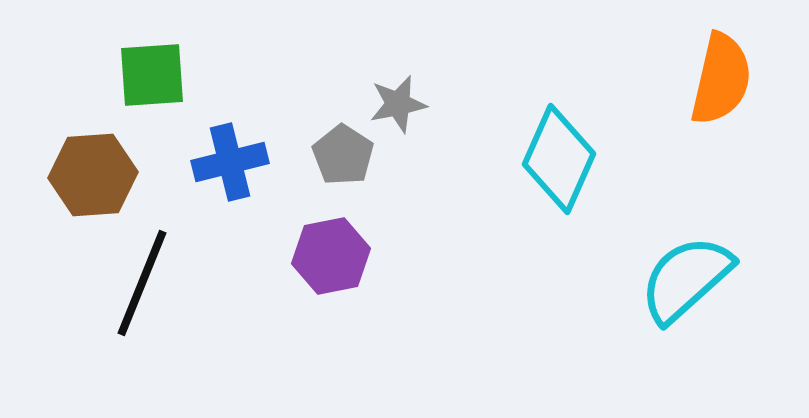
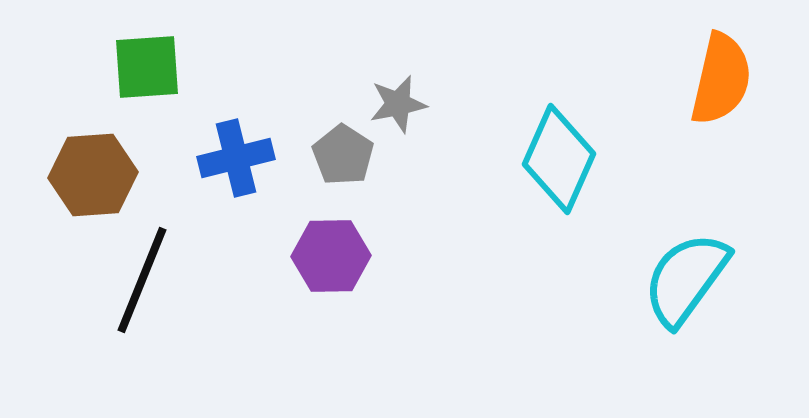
green square: moved 5 px left, 8 px up
blue cross: moved 6 px right, 4 px up
purple hexagon: rotated 10 degrees clockwise
cyan semicircle: rotated 12 degrees counterclockwise
black line: moved 3 px up
